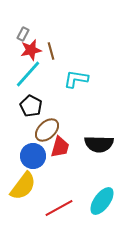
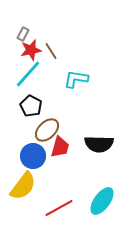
brown line: rotated 18 degrees counterclockwise
